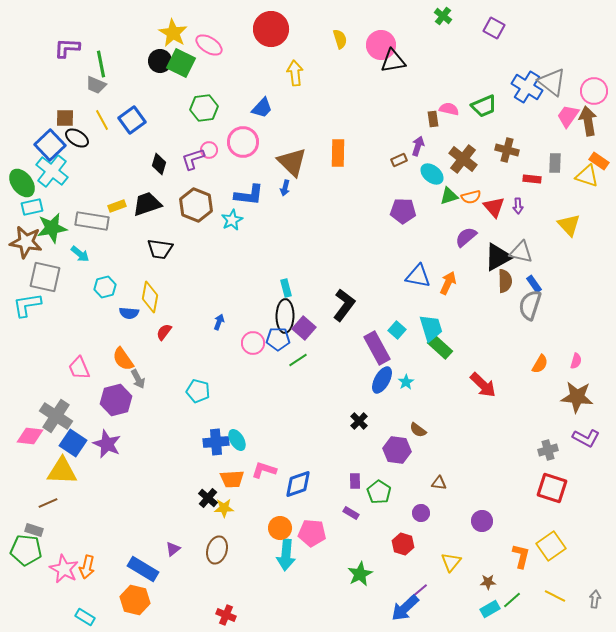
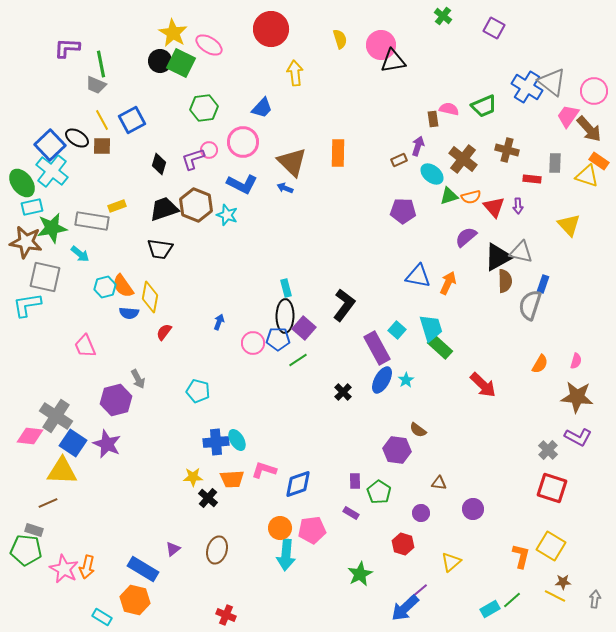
brown square at (65, 118): moved 37 px right, 28 px down
blue square at (132, 120): rotated 8 degrees clockwise
brown arrow at (588, 121): moved 1 px right, 8 px down; rotated 148 degrees clockwise
blue arrow at (285, 188): rotated 98 degrees clockwise
blue L-shape at (249, 195): moved 7 px left, 11 px up; rotated 20 degrees clockwise
black trapezoid at (147, 204): moved 17 px right, 5 px down
cyan star at (232, 220): moved 5 px left, 5 px up; rotated 25 degrees counterclockwise
blue rectangle at (534, 284): moved 9 px right; rotated 54 degrees clockwise
orange semicircle at (123, 359): moved 73 px up
pink trapezoid at (79, 368): moved 6 px right, 22 px up
cyan star at (406, 382): moved 2 px up
black cross at (359, 421): moved 16 px left, 29 px up
purple L-shape at (586, 438): moved 8 px left, 1 px up
gray cross at (548, 450): rotated 30 degrees counterclockwise
yellow star at (224, 508): moved 31 px left, 31 px up
purple circle at (482, 521): moved 9 px left, 12 px up
pink pentagon at (312, 533): moved 3 px up; rotated 12 degrees counterclockwise
yellow square at (551, 546): rotated 24 degrees counterclockwise
yellow triangle at (451, 562): rotated 10 degrees clockwise
brown star at (488, 582): moved 75 px right
cyan rectangle at (85, 617): moved 17 px right
